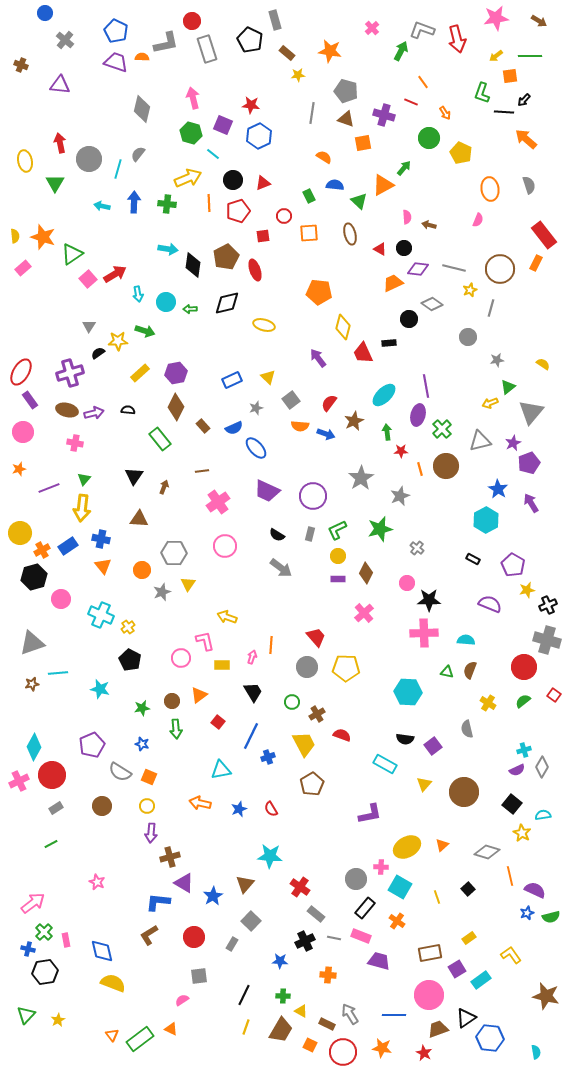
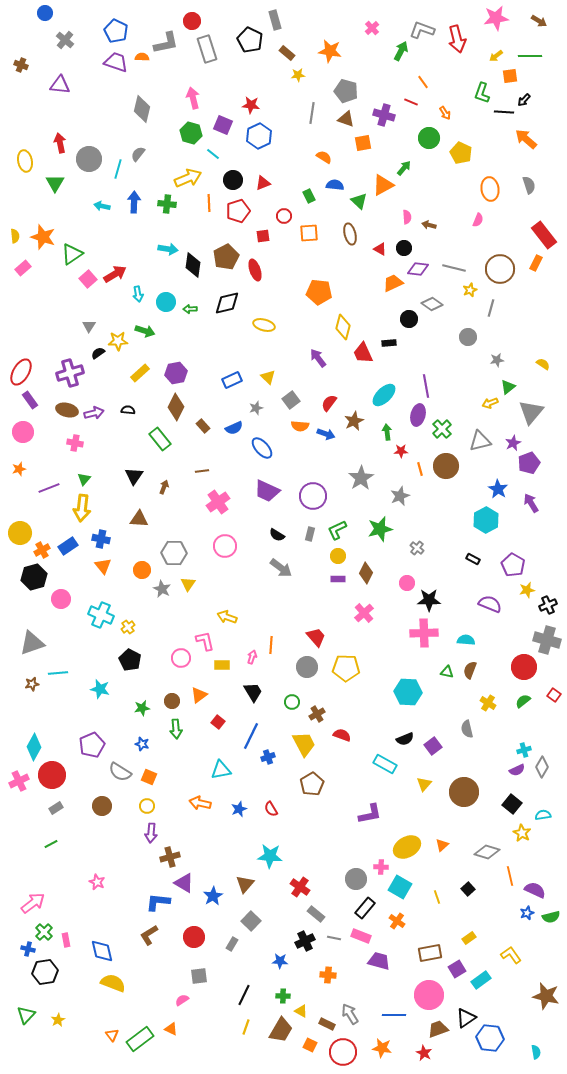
blue ellipse at (256, 448): moved 6 px right
gray star at (162, 592): moved 3 px up; rotated 24 degrees counterclockwise
black semicircle at (405, 739): rotated 30 degrees counterclockwise
